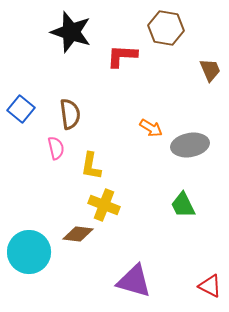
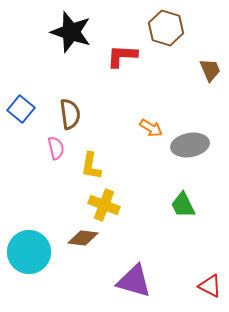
brown hexagon: rotated 8 degrees clockwise
brown diamond: moved 5 px right, 4 px down
